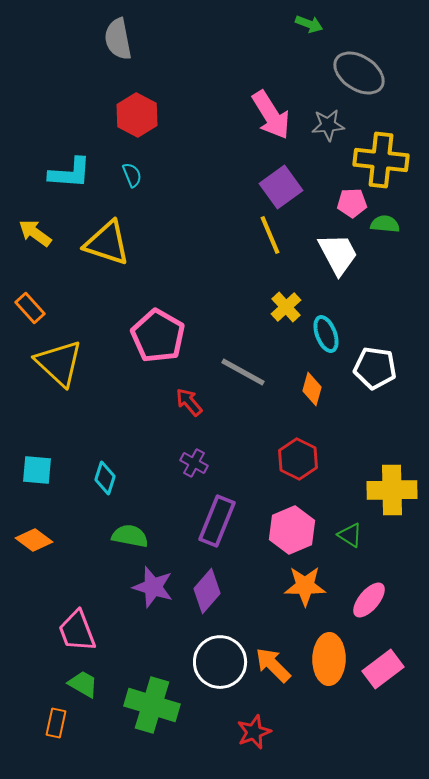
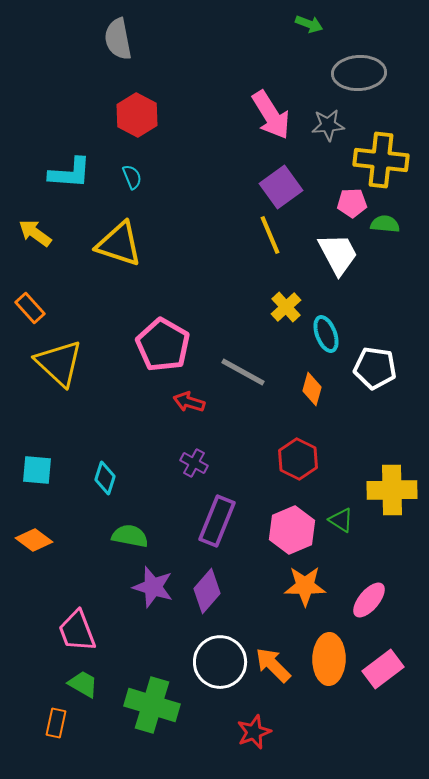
gray ellipse at (359, 73): rotated 36 degrees counterclockwise
cyan semicircle at (132, 175): moved 2 px down
yellow triangle at (107, 243): moved 12 px right, 1 px down
pink pentagon at (158, 336): moved 5 px right, 9 px down
red arrow at (189, 402): rotated 32 degrees counterclockwise
green triangle at (350, 535): moved 9 px left, 15 px up
